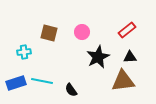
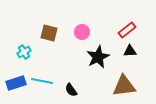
cyan cross: rotated 24 degrees counterclockwise
black triangle: moved 6 px up
brown triangle: moved 1 px right, 5 px down
